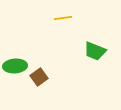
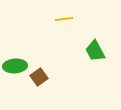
yellow line: moved 1 px right, 1 px down
green trapezoid: rotated 40 degrees clockwise
